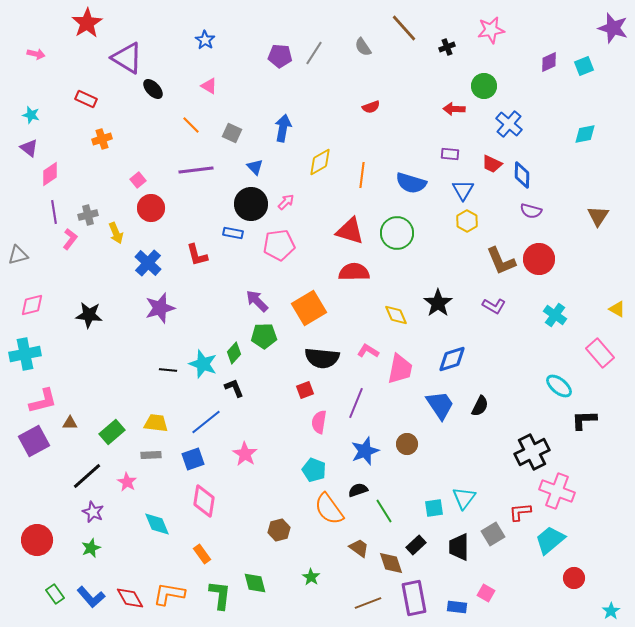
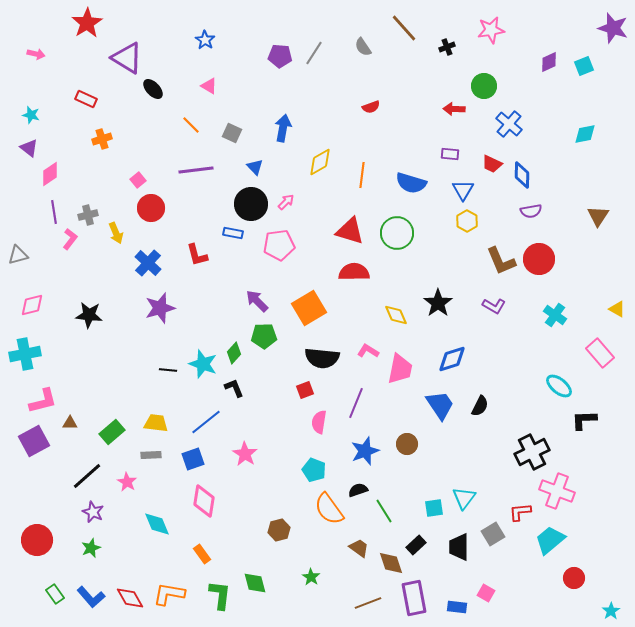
purple semicircle at (531, 211): rotated 25 degrees counterclockwise
